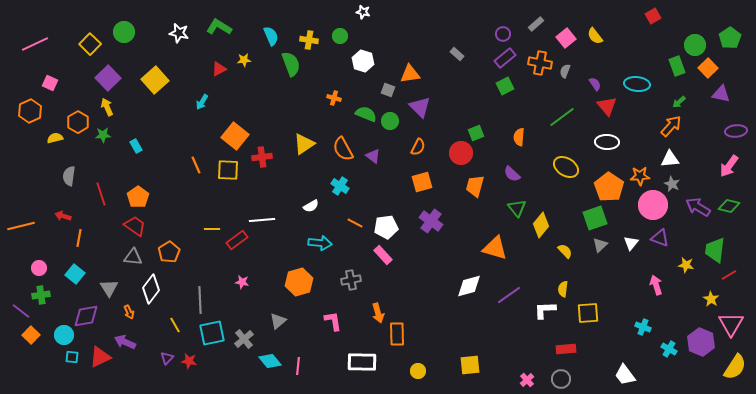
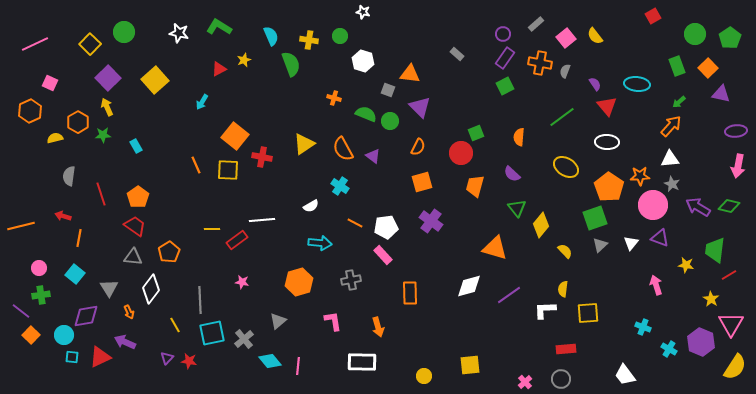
green circle at (695, 45): moved 11 px up
purple rectangle at (505, 58): rotated 15 degrees counterclockwise
yellow star at (244, 60): rotated 16 degrees counterclockwise
orange triangle at (410, 74): rotated 15 degrees clockwise
red cross at (262, 157): rotated 18 degrees clockwise
pink arrow at (729, 166): moved 9 px right; rotated 25 degrees counterclockwise
orange arrow at (378, 313): moved 14 px down
orange rectangle at (397, 334): moved 13 px right, 41 px up
yellow circle at (418, 371): moved 6 px right, 5 px down
pink cross at (527, 380): moved 2 px left, 2 px down
